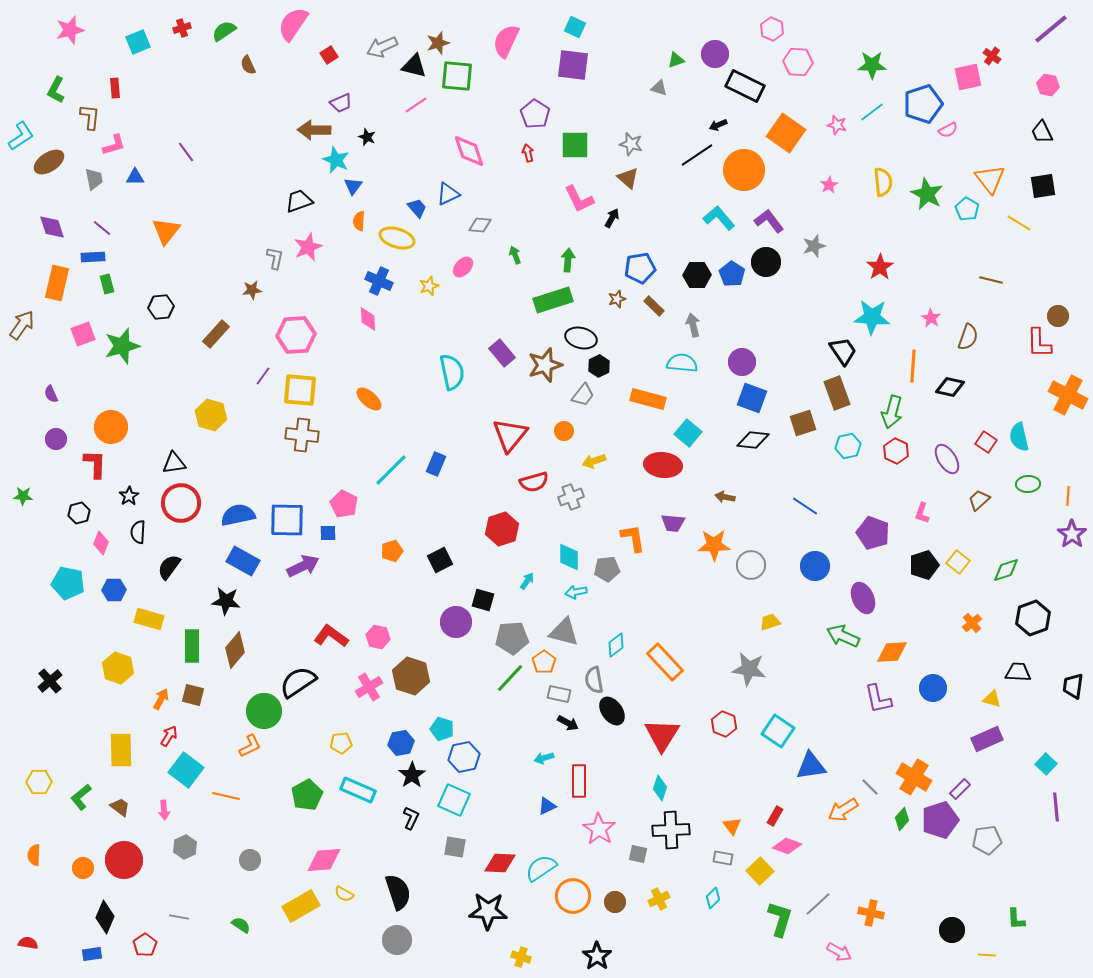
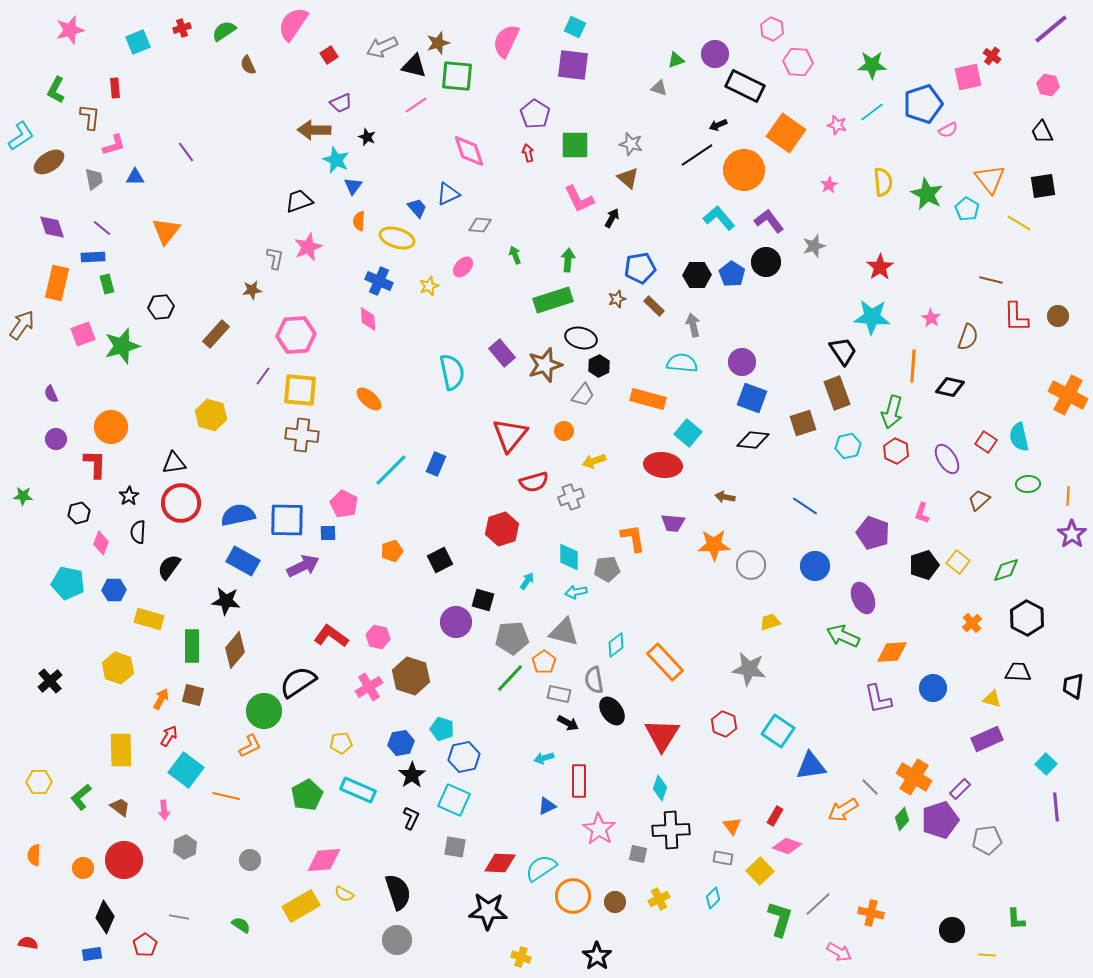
red L-shape at (1039, 343): moved 23 px left, 26 px up
black hexagon at (1033, 618): moved 6 px left; rotated 12 degrees counterclockwise
